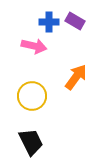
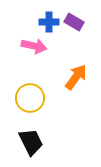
purple rectangle: moved 1 px left, 1 px down
yellow circle: moved 2 px left, 2 px down
